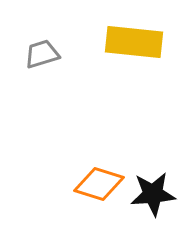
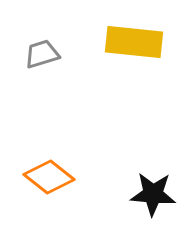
orange diamond: moved 50 px left, 7 px up; rotated 21 degrees clockwise
black star: rotated 9 degrees clockwise
